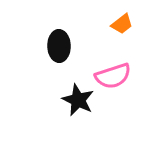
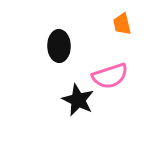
orange trapezoid: rotated 115 degrees clockwise
pink semicircle: moved 3 px left
